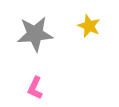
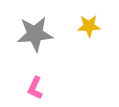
yellow star: rotated 25 degrees counterclockwise
